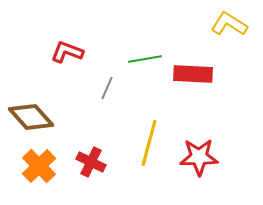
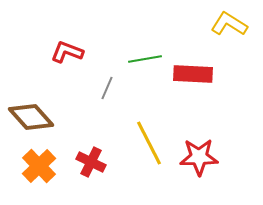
yellow line: rotated 42 degrees counterclockwise
